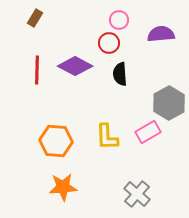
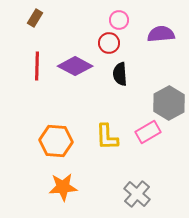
red line: moved 4 px up
